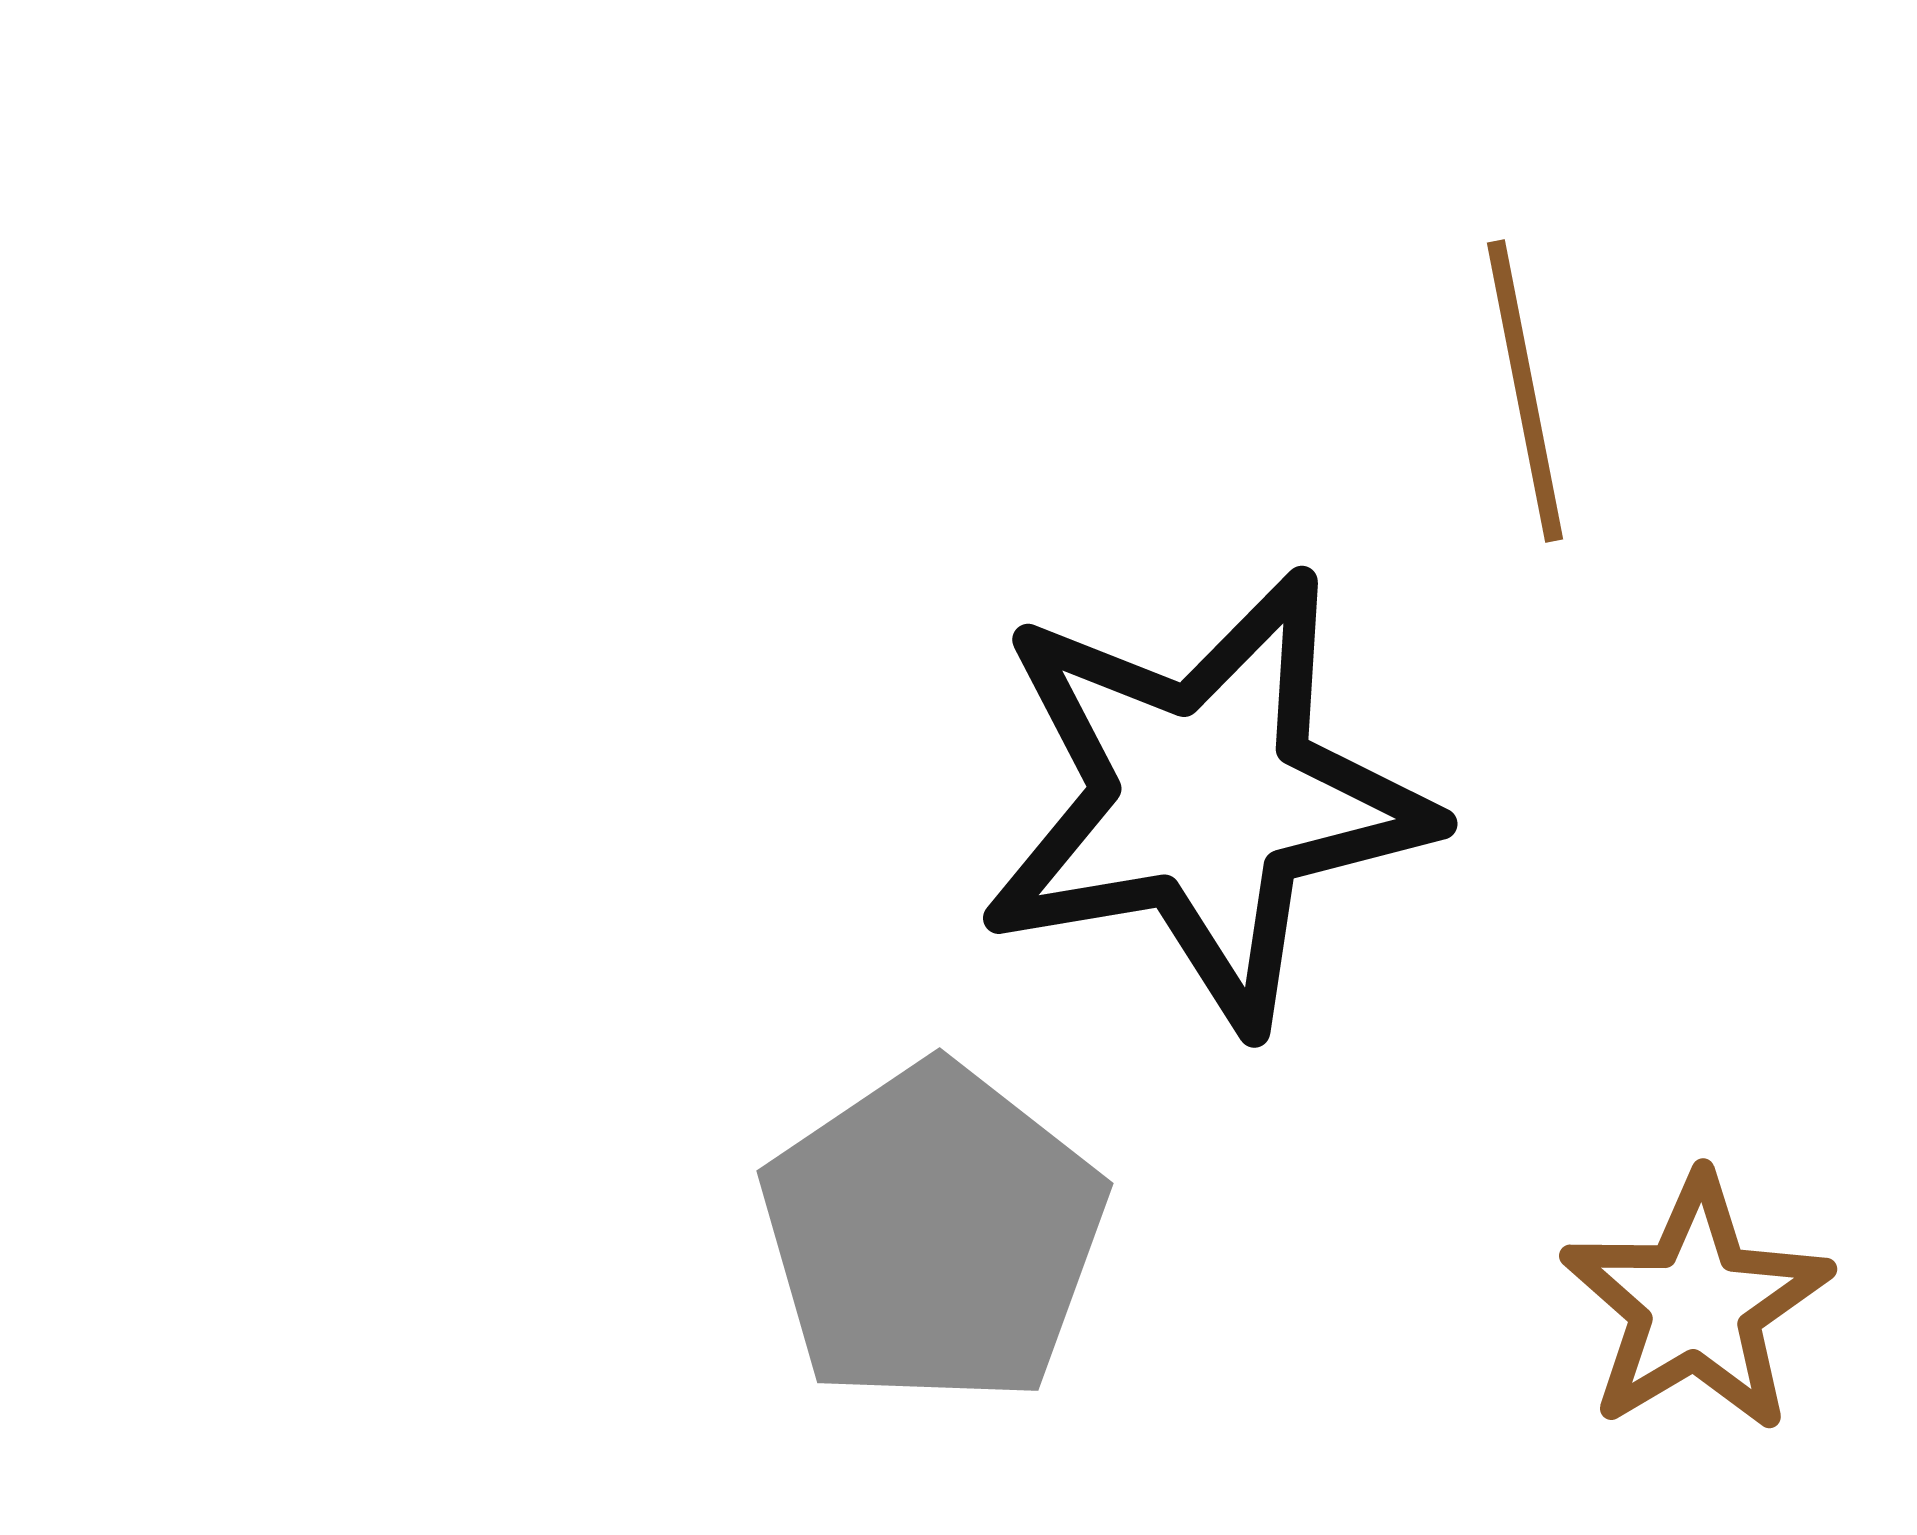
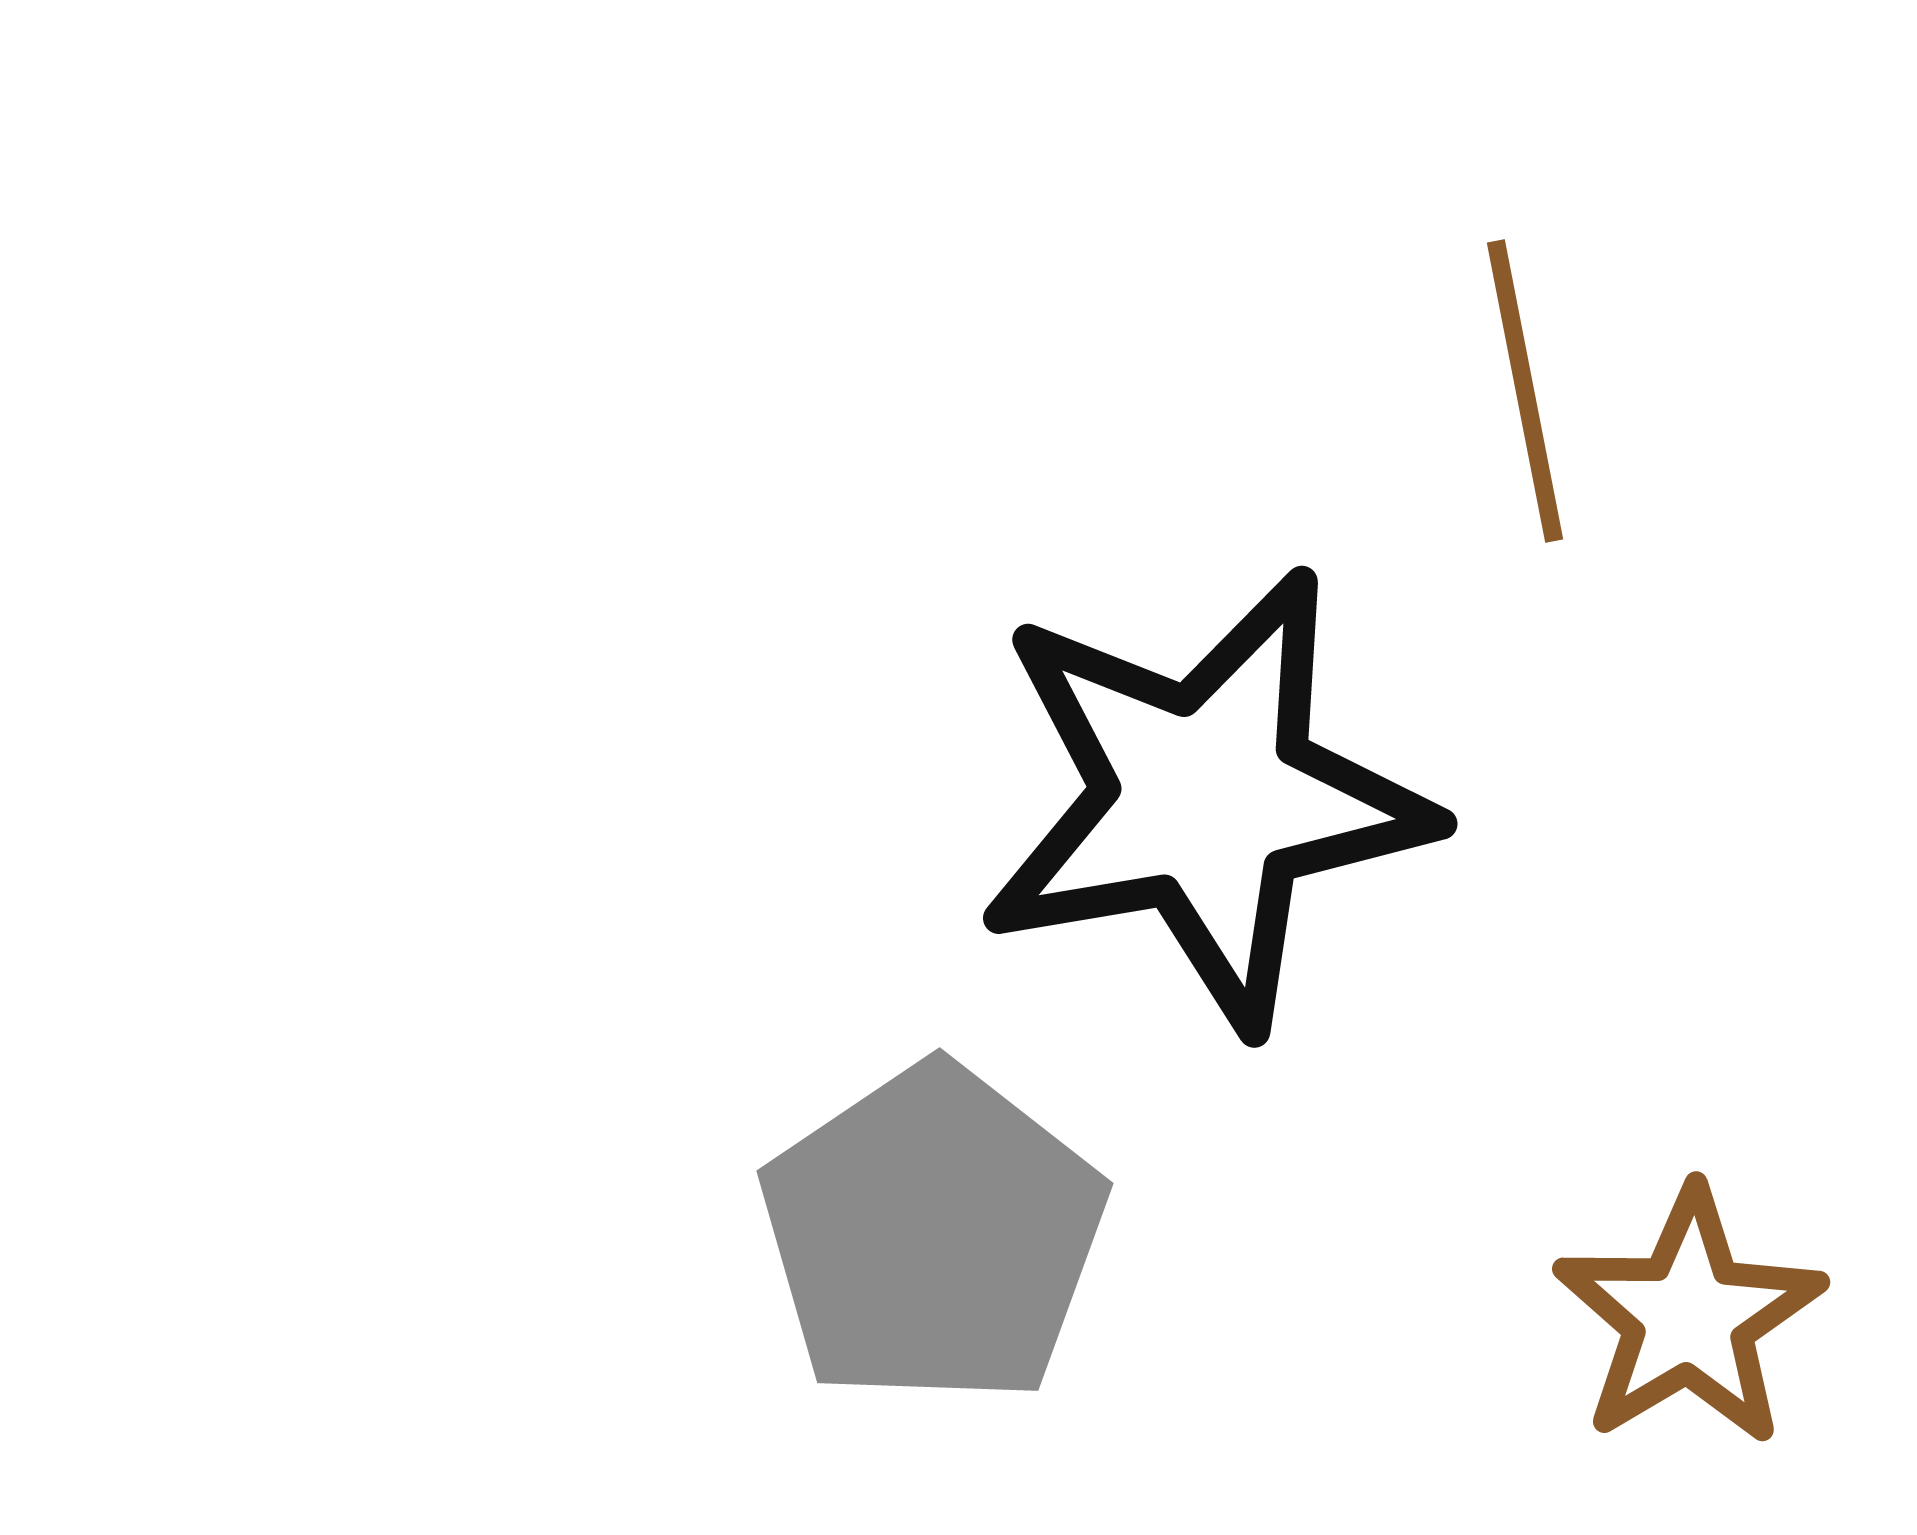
brown star: moved 7 px left, 13 px down
